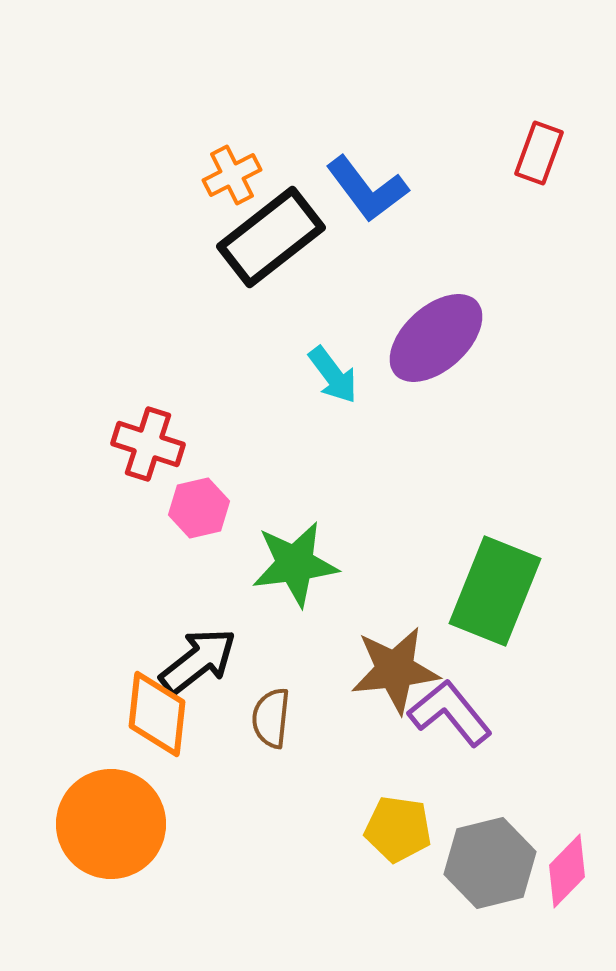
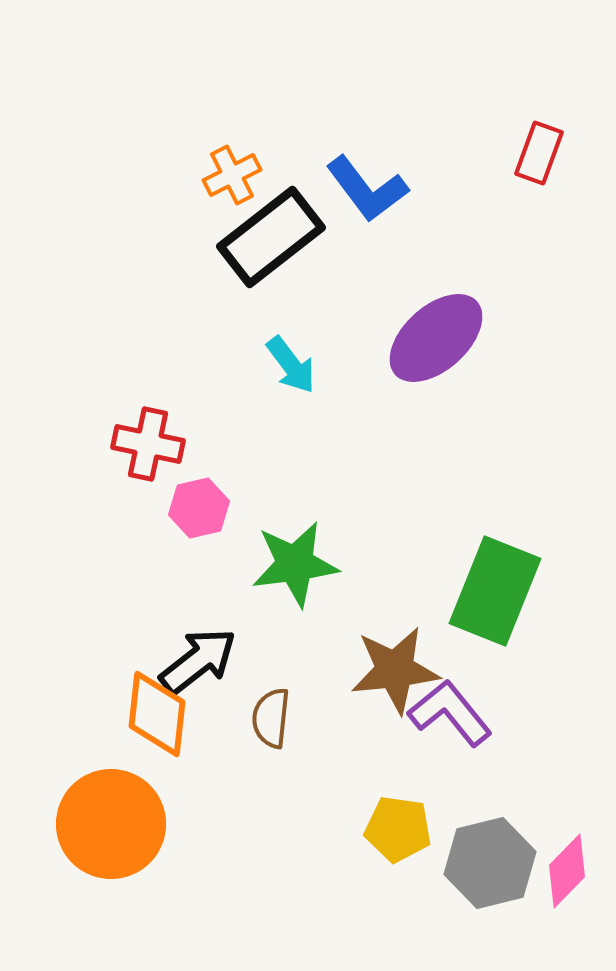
cyan arrow: moved 42 px left, 10 px up
red cross: rotated 6 degrees counterclockwise
